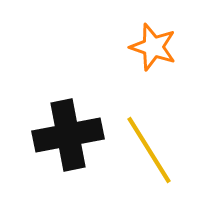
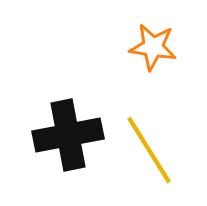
orange star: rotated 9 degrees counterclockwise
